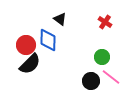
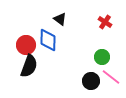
black semicircle: moved 1 px left, 2 px down; rotated 25 degrees counterclockwise
